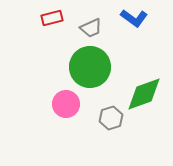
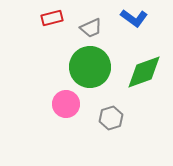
green diamond: moved 22 px up
